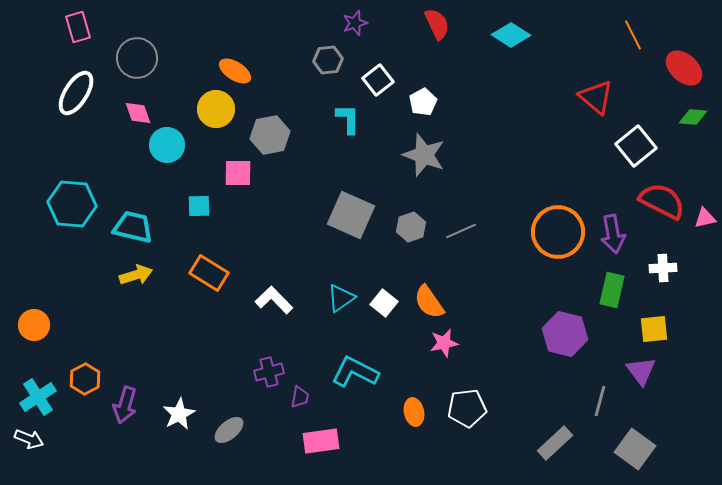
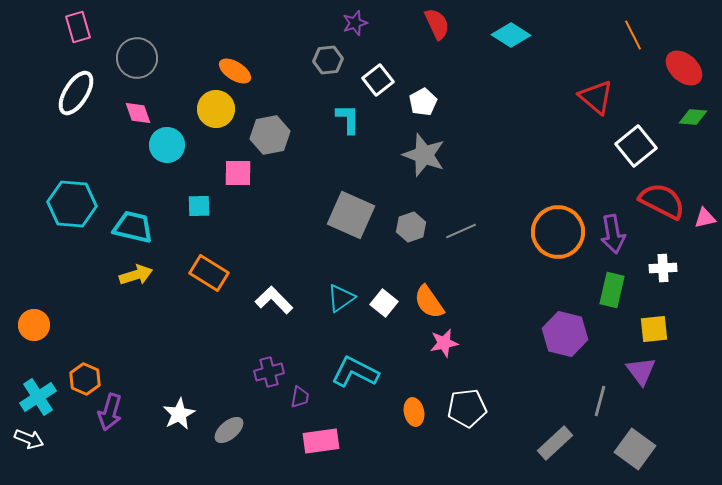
orange hexagon at (85, 379): rotated 8 degrees counterclockwise
purple arrow at (125, 405): moved 15 px left, 7 px down
